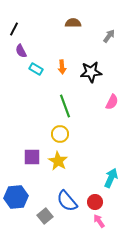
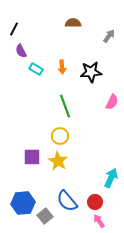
yellow circle: moved 2 px down
blue hexagon: moved 7 px right, 6 px down
